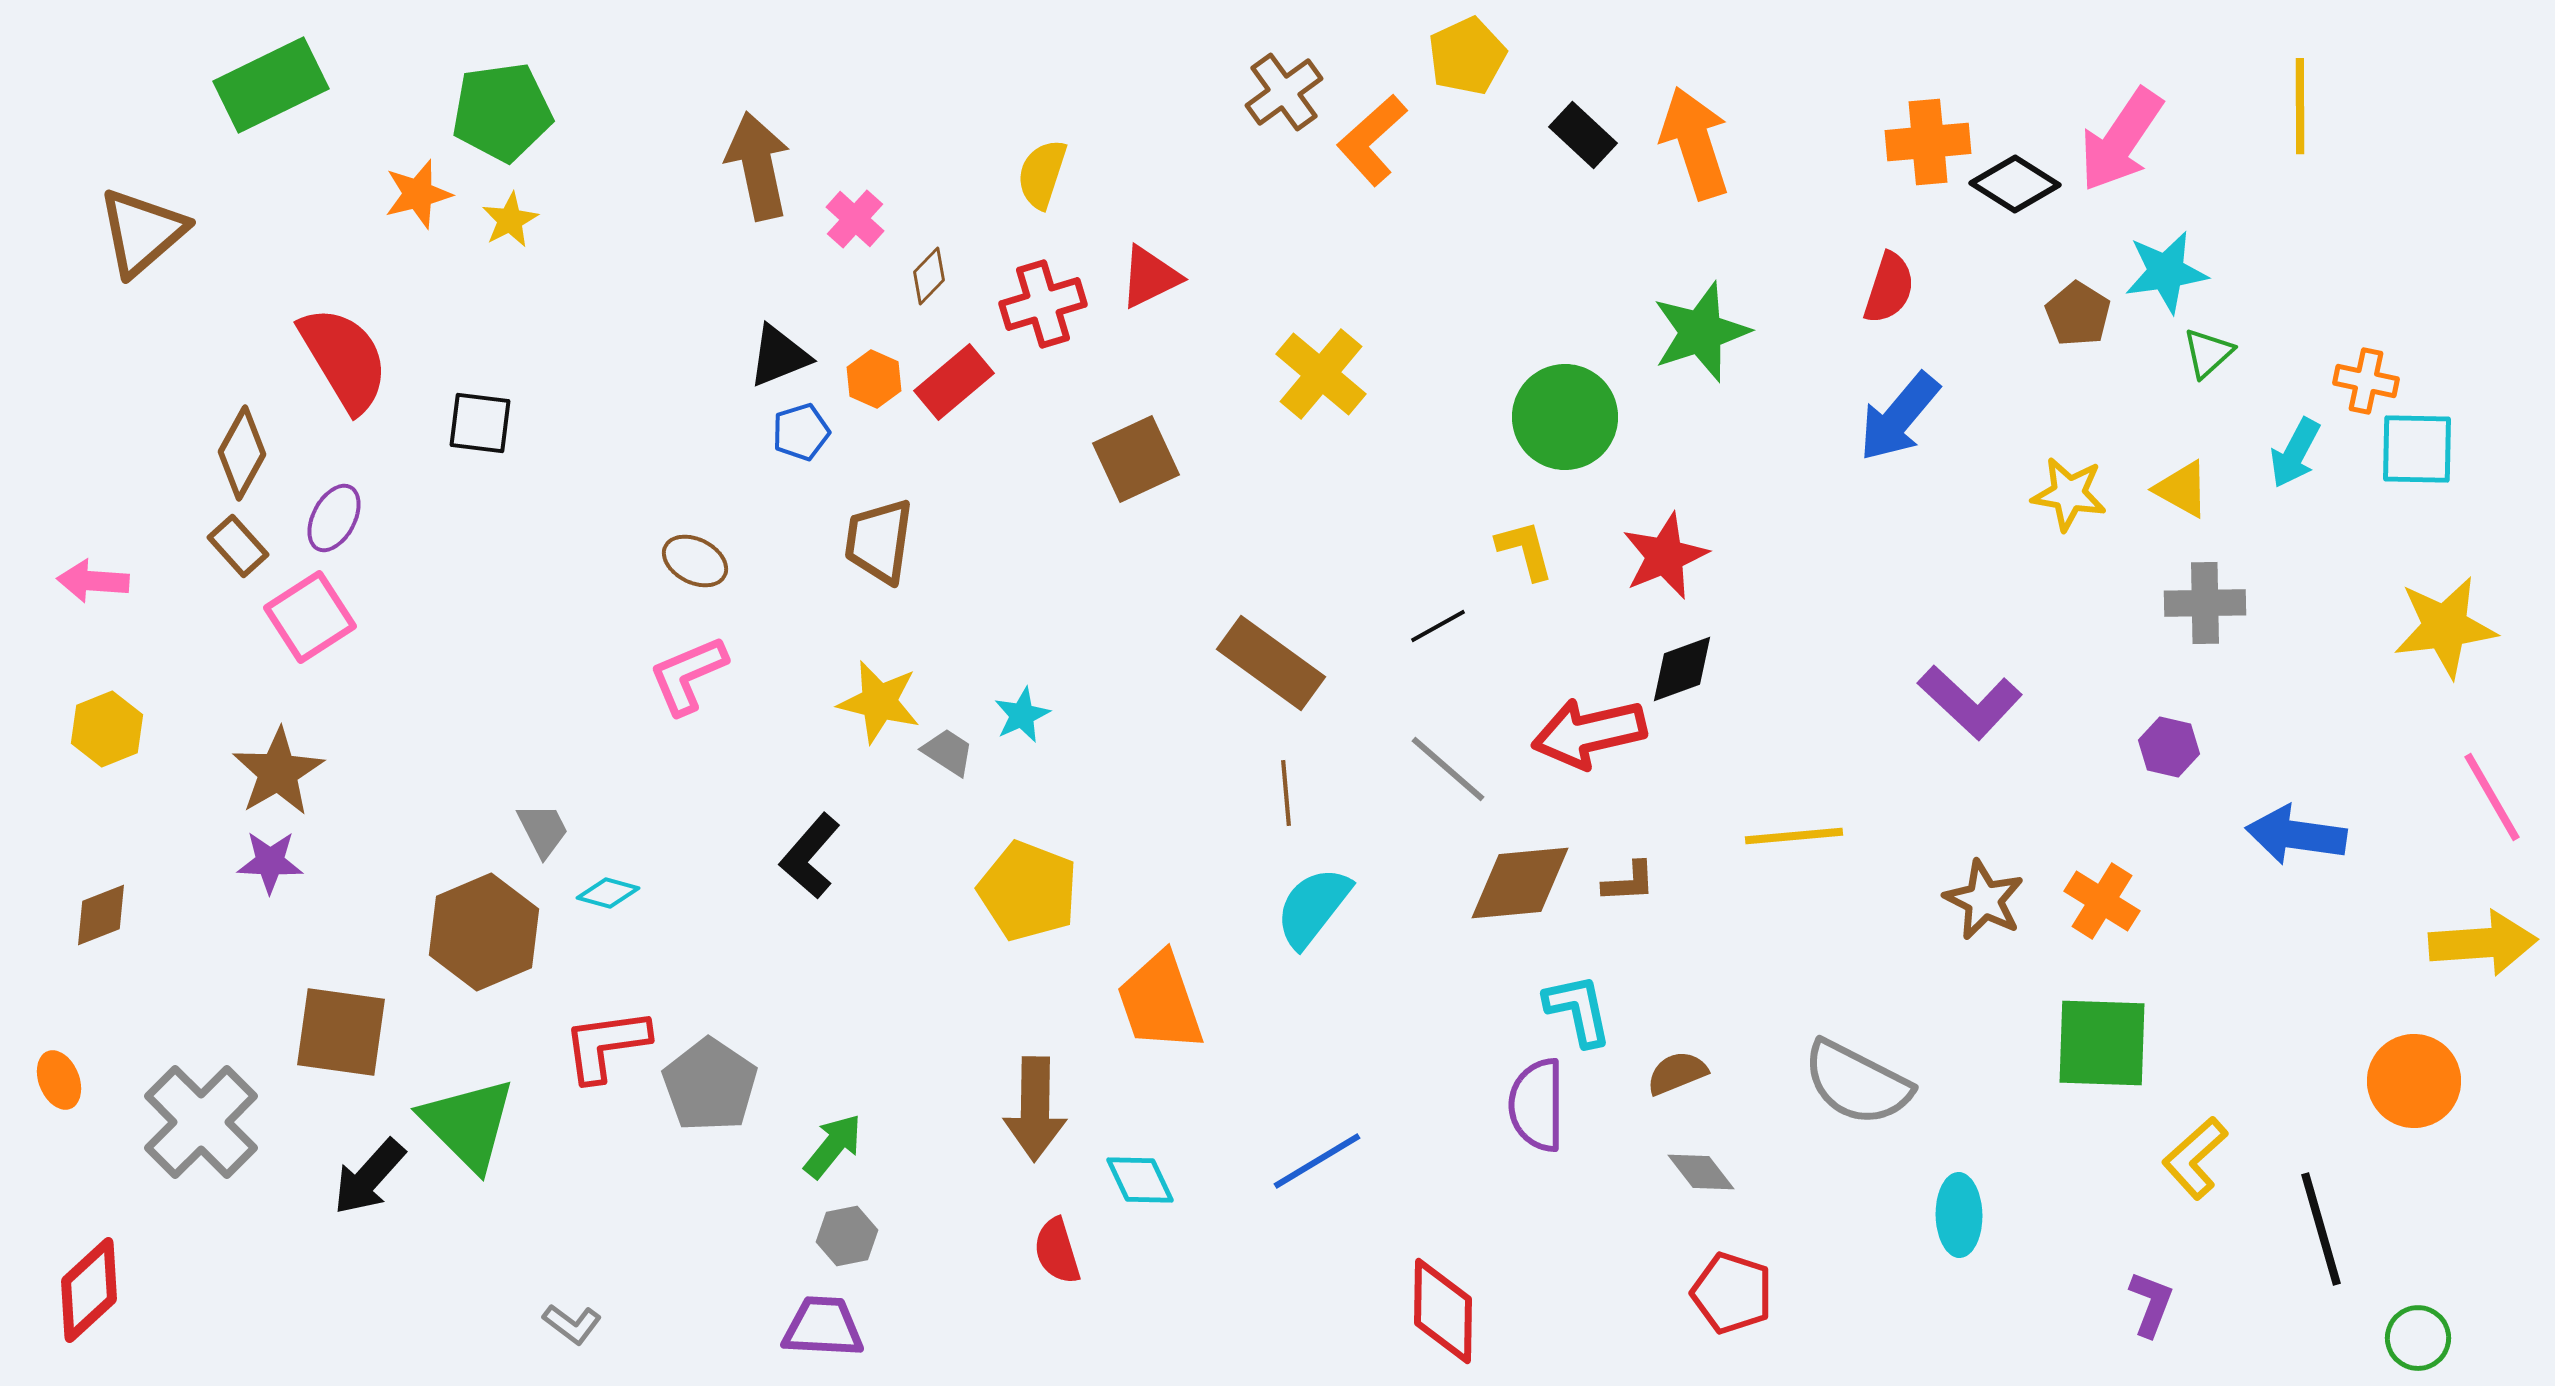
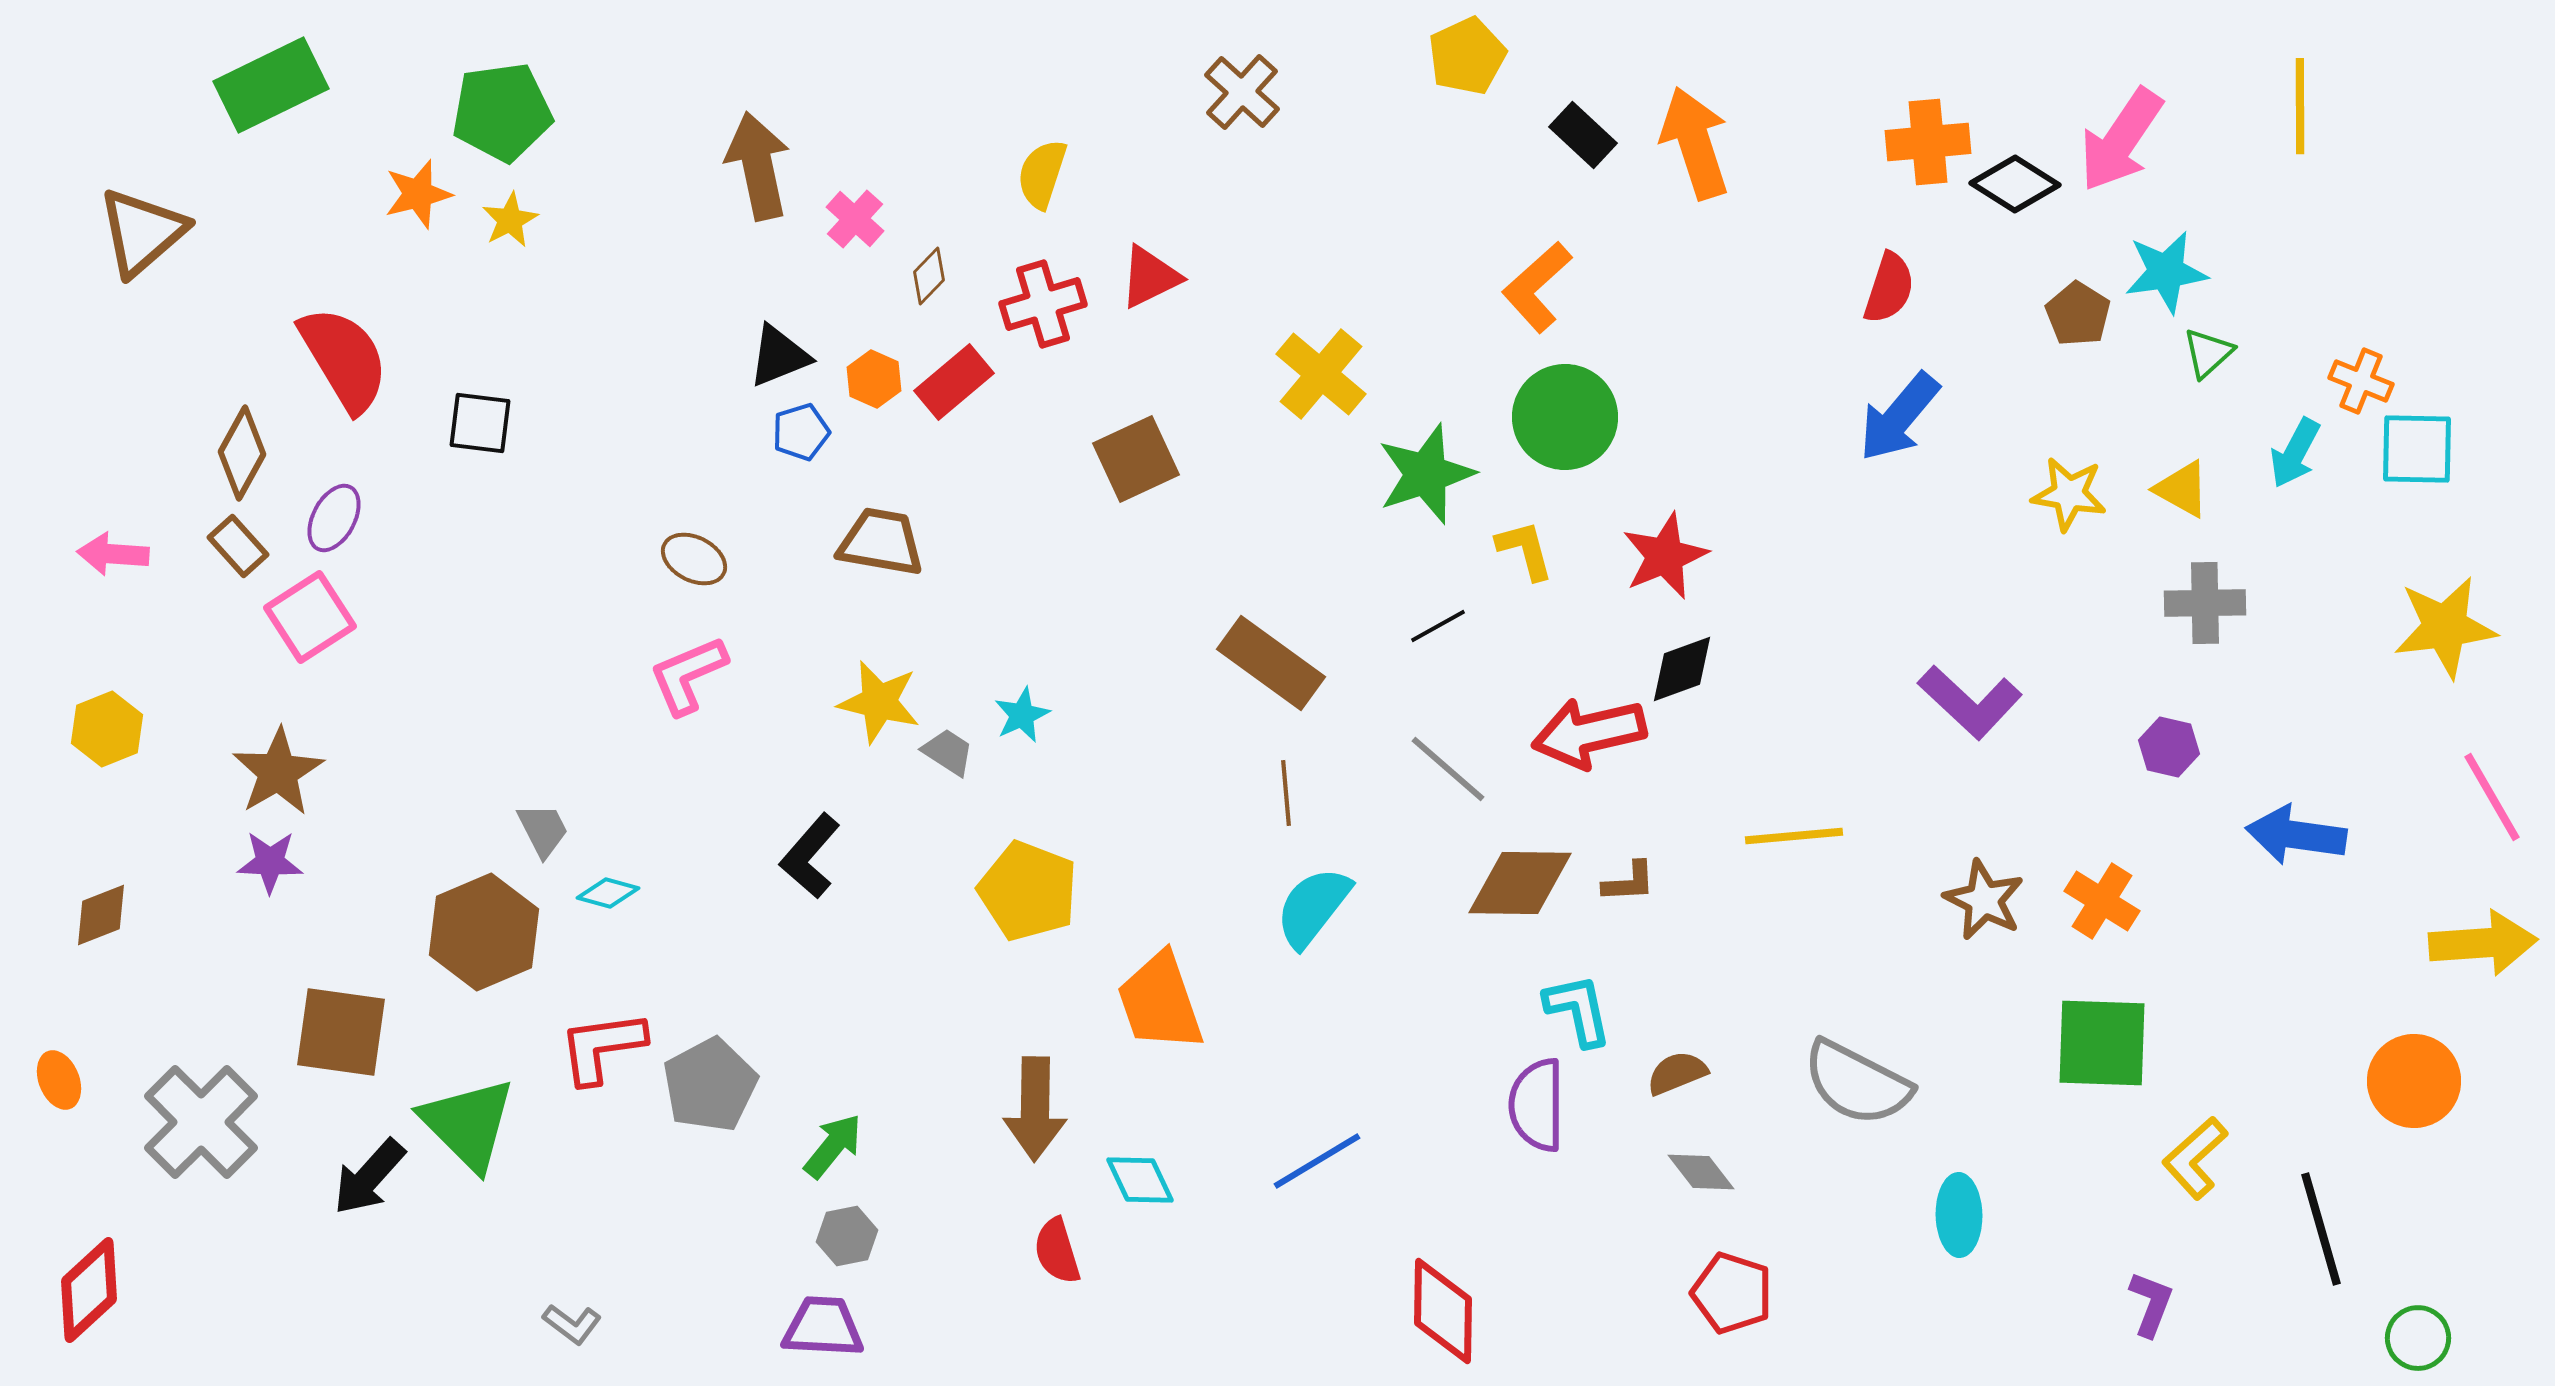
brown cross at (1284, 92): moved 42 px left; rotated 12 degrees counterclockwise
orange L-shape at (1372, 140): moved 165 px right, 147 px down
green star at (1701, 332): moved 275 px left, 142 px down
orange cross at (2366, 381): moved 5 px left; rotated 10 degrees clockwise
brown trapezoid at (879, 541): moved 2 px right, 1 px down; rotated 92 degrees clockwise
brown ellipse at (695, 561): moved 1 px left, 2 px up
pink arrow at (93, 581): moved 20 px right, 27 px up
brown diamond at (1520, 883): rotated 6 degrees clockwise
red L-shape at (606, 1045): moved 4 px left, 2 px down
gray pentagon at (710, 1085): rotated 10 degrees clockwise
